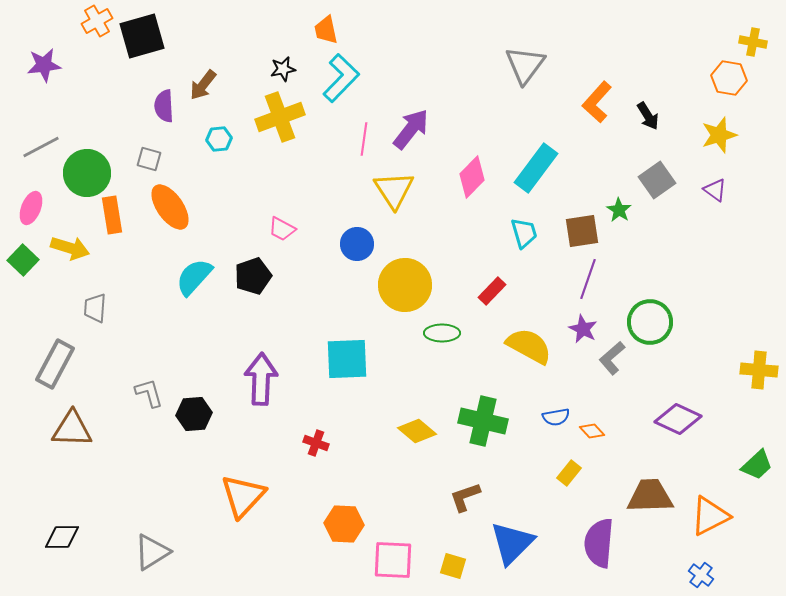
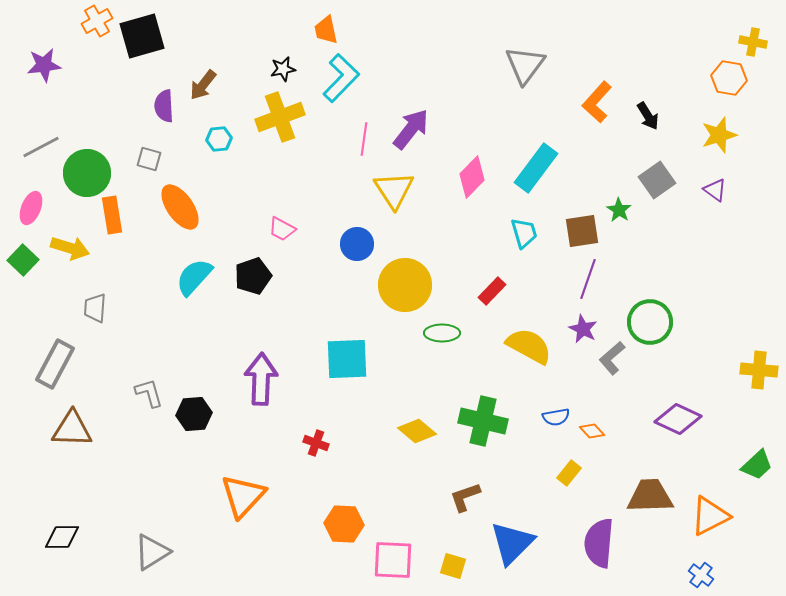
orange ellipse at (170, 207): moved 10 px right
